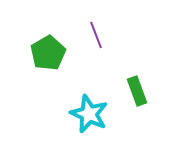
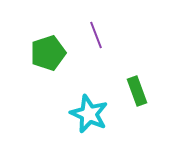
green pentagon: rotated 12 degrees clockwise
